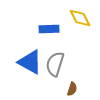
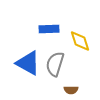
yellow diamond: moved 23 px down; rotated 10 degrees clockwise
blue triangle: moved 2 px left, 1 px down
brown semicircle: moved 1 px left, 1 px down; rotated 72 degrees clockwise
